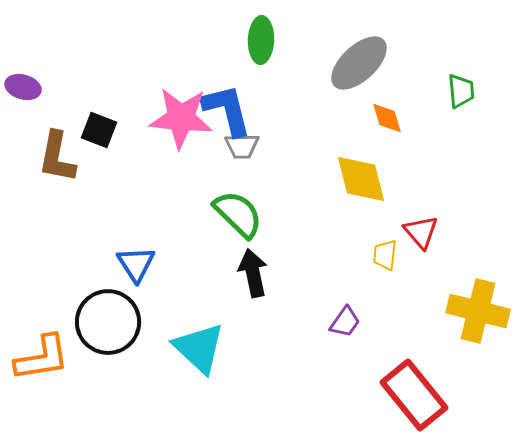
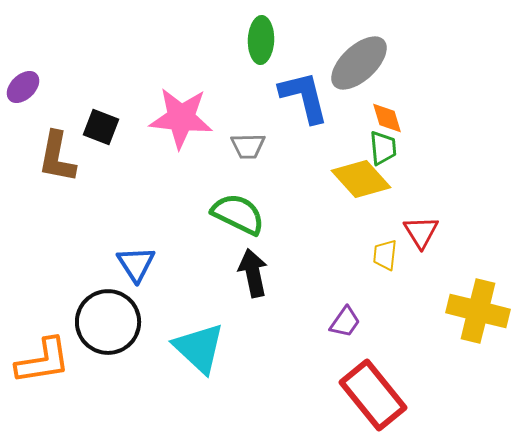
purple ellipse: rotated 60 degrees counterclockwise
green trapezoid: moved 78 px left, 57 px down
blue L-shape: moved 77 px right, 13 px up
black square: moved 2 px right, 3 px up
gray trapezoid: moved 6 px right
yellow diamond: rotated 28 degrees counterclockwise
green semicircle: rotated 18 degrees counterclockwise
red triangle: rotated 9 degrees clockwise
orange L-shape: moved 1 px right, 3 px down
red rectangle: moved 41 px left
